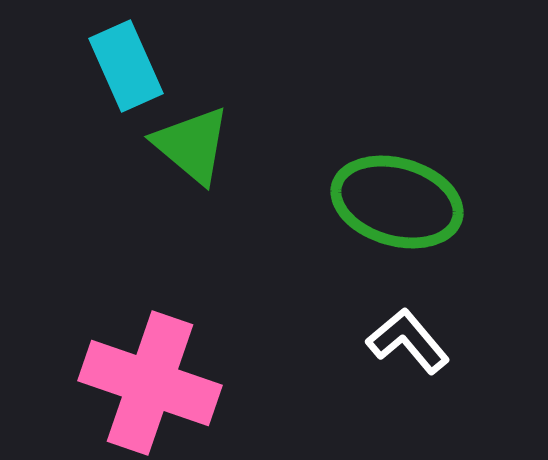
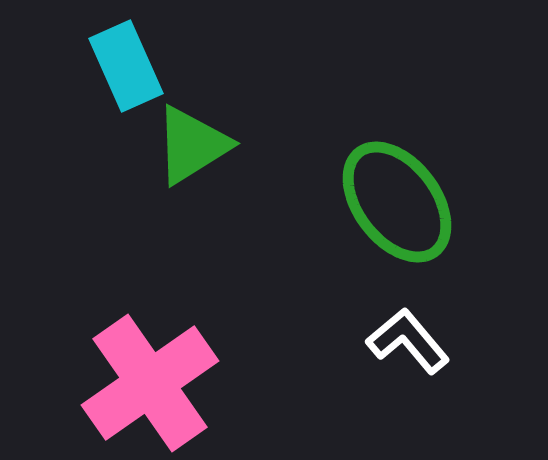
green triangle: rotated 48 degrees clockwise
green ellipse: rotated 37 degrees clockwise
pink cross: rotated 36 degrees clockwise
